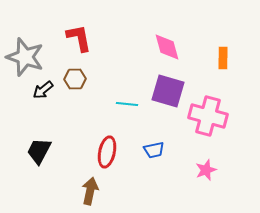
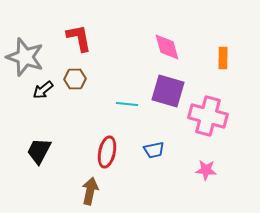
pink star: rotated 25 degrees clockwise
